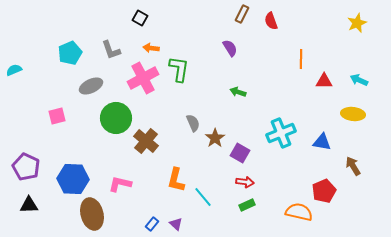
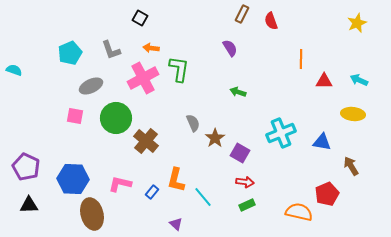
cyan semicircle: rotated 42 degrees clockwise
pink square: moved 18 px right; rotated 24 degrees clockwise
brown arrow: moved 2 px left
red pentagon: moved 3 px right, 3 px down
blue rectangle: moved 32 px up
